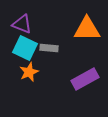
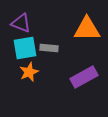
purple triangle: moved 1 px left, 1 px up
cyan square: rotated 35 degrees counterclockwise
purple rectangle: moved 1 px left, 2 px up
